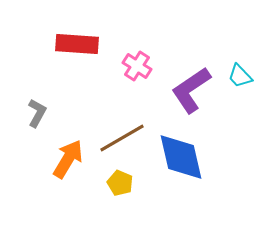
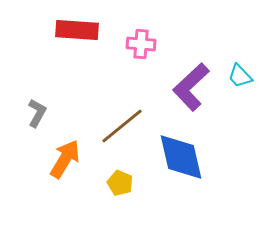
red rectangle: moved 14 px up
pink cross: moved 4 px right, 22 px up; rotated 28 degrees counterclockwise
purple L-shape: moved 3 px up; rotated 9 degrees counterclockwise
brown line: moved 12 px up; rotated 9 degrees counterclockwise
orange arrow: moved 3 px left
